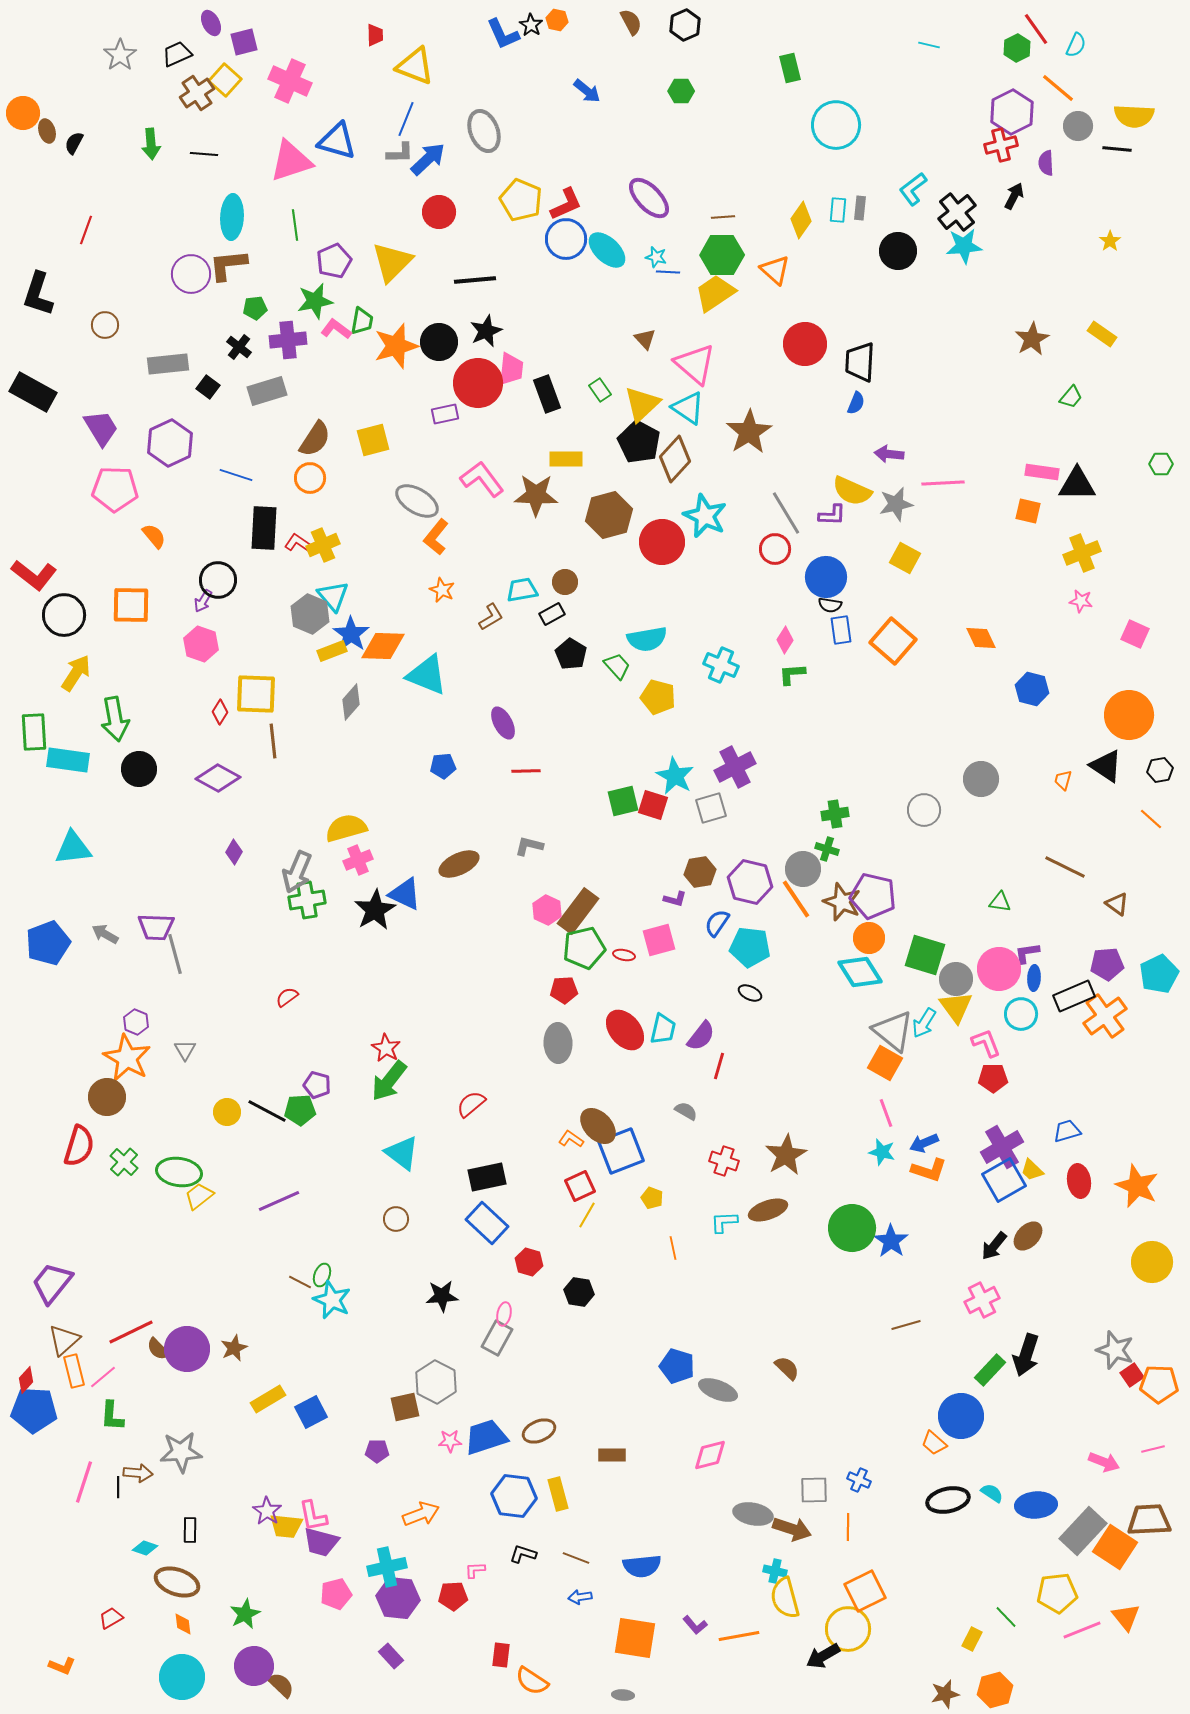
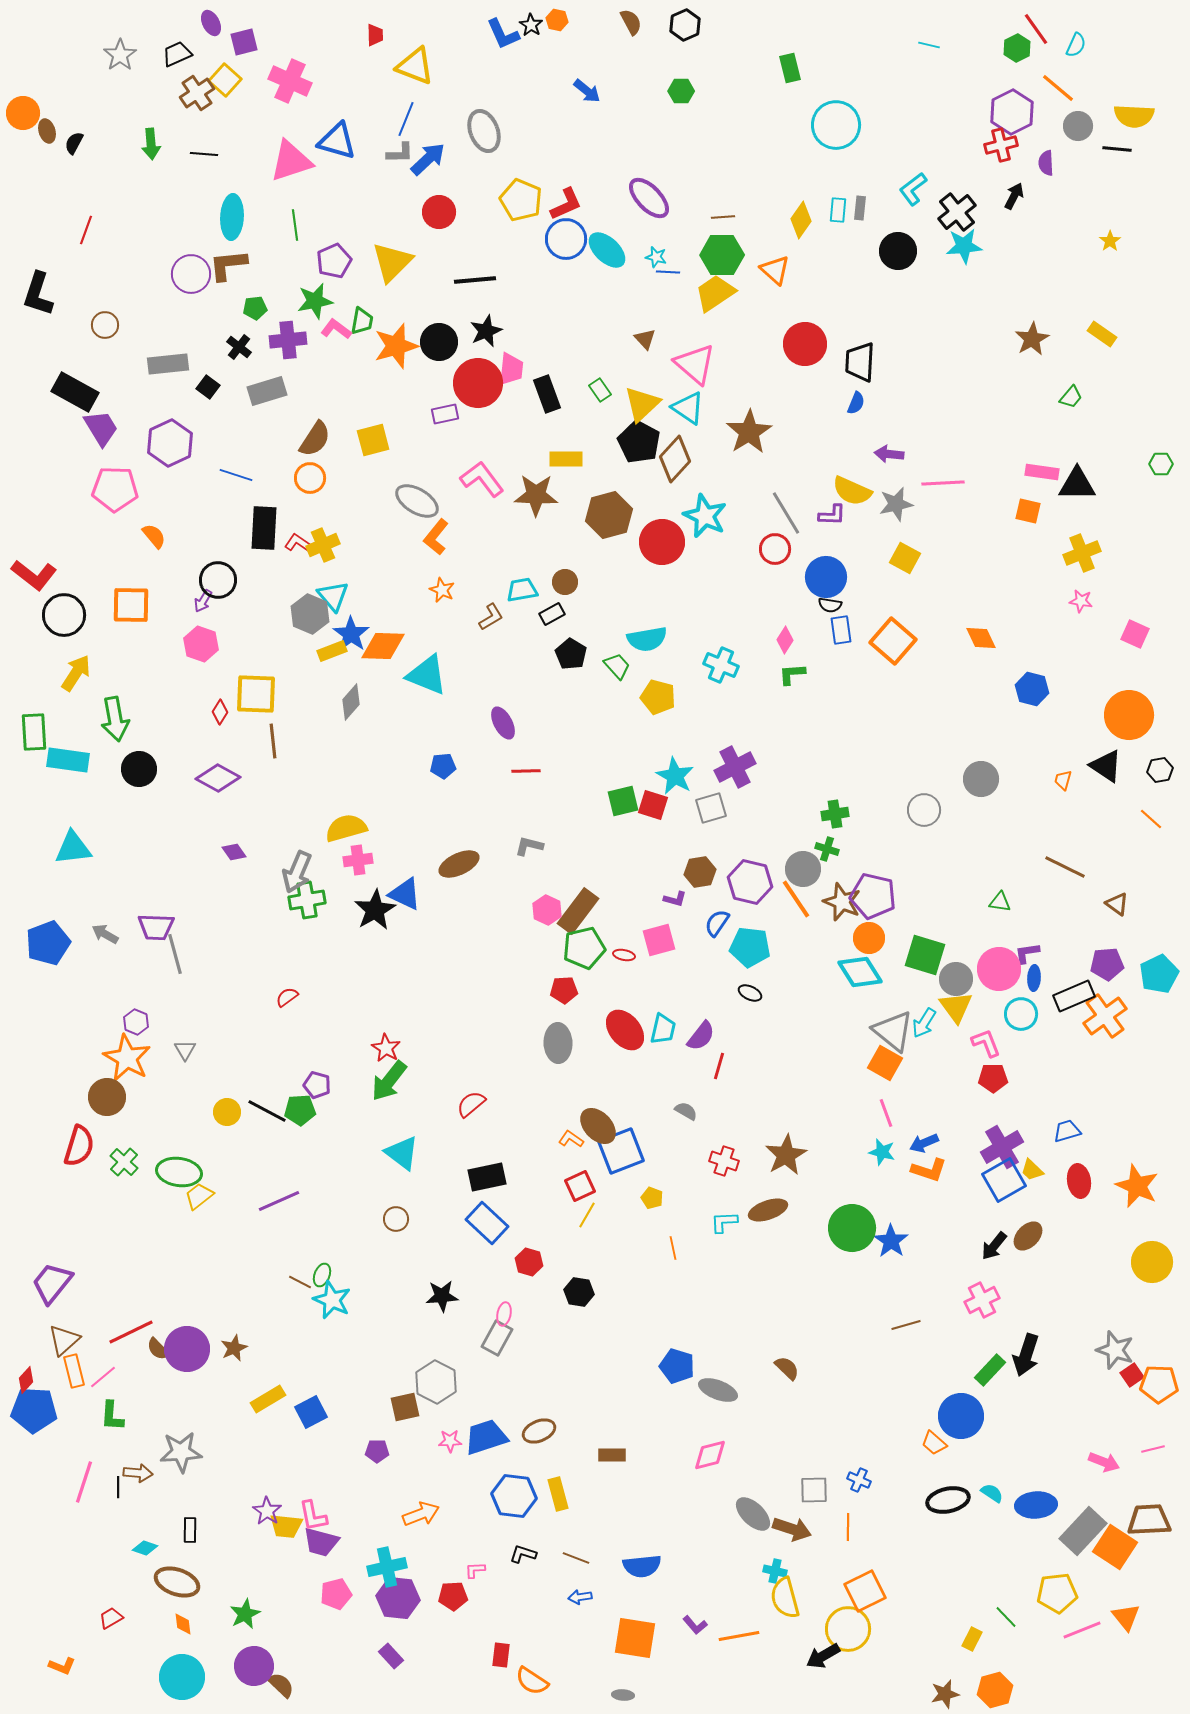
black rectangle at (33, 392): moved 42 px right
purple diamond at (234, 852): rotated 65 degrees counterclockwise
pink cross at (358, 860): rotated 16 degrees clockwise
gray ellipse at (753, 1514): rotated 33 degrees clockwise
